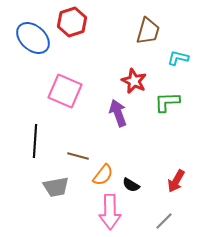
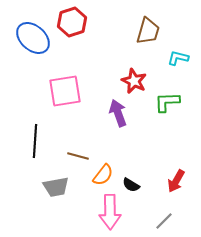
pink square: rotated 32 degrees counterclockwise
